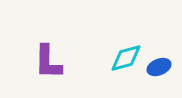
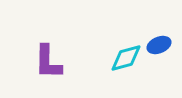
blue ellipse: moved 22 px up
